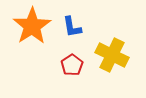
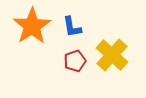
yellow cross: rotated 16 degrees clockwise
red pentagon: moved 3 px right, 4 px up; rotated 15 degrees clockwise
